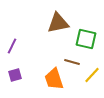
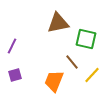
brown line: rotated 35 degrees clockwise
orange trapezoid: moved 2 px down; rotated 40 degrees clockwise
